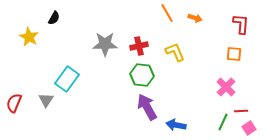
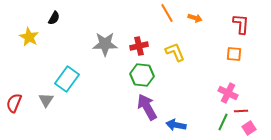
pink cross: moved 2 px right, 6 px down; rotated 18 degrees counterclockwise
